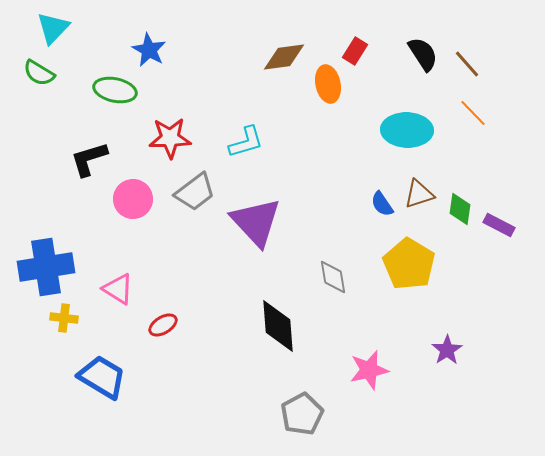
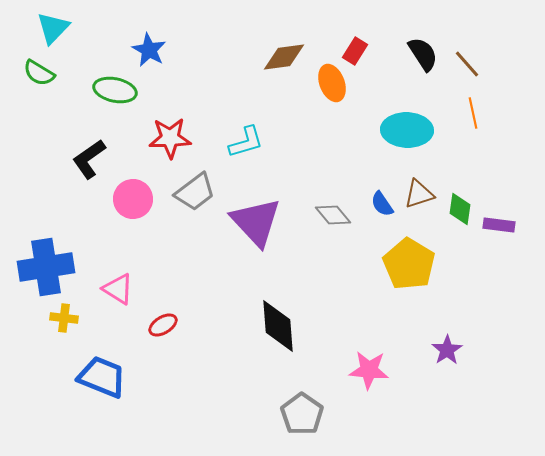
orange ellipse: moved 4 px right, 1 px up; rotated 9 degrees counterclockwise
orange line: rotated 32 degrees clockwise
black L-shape: rotated 18 degrees counterclockwise
purple rectangle: rotated 20 degrees counterclockwise
gray diamond: moved 62 px up; rotated 30 degrees counterclockwise
pink star: rotated 18 degrees clockwise
blue trapezoid: rotated 9 degrees counterclockwise
gray pentagon: rotated 9 degrees counterclockwise
